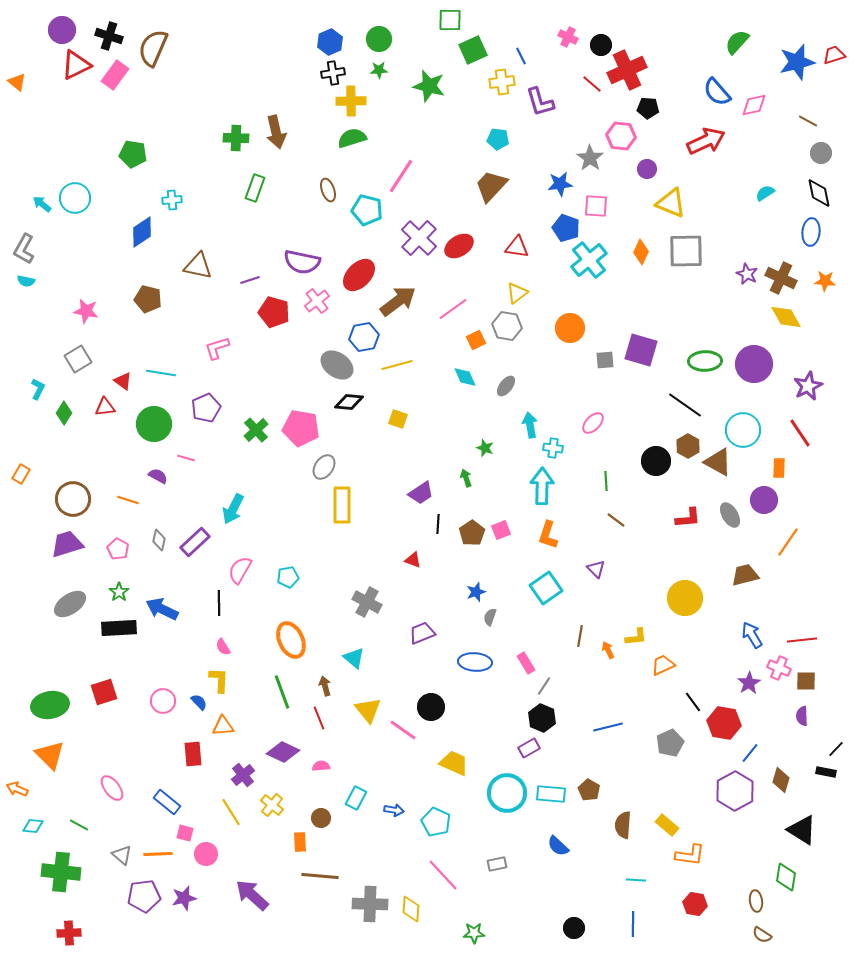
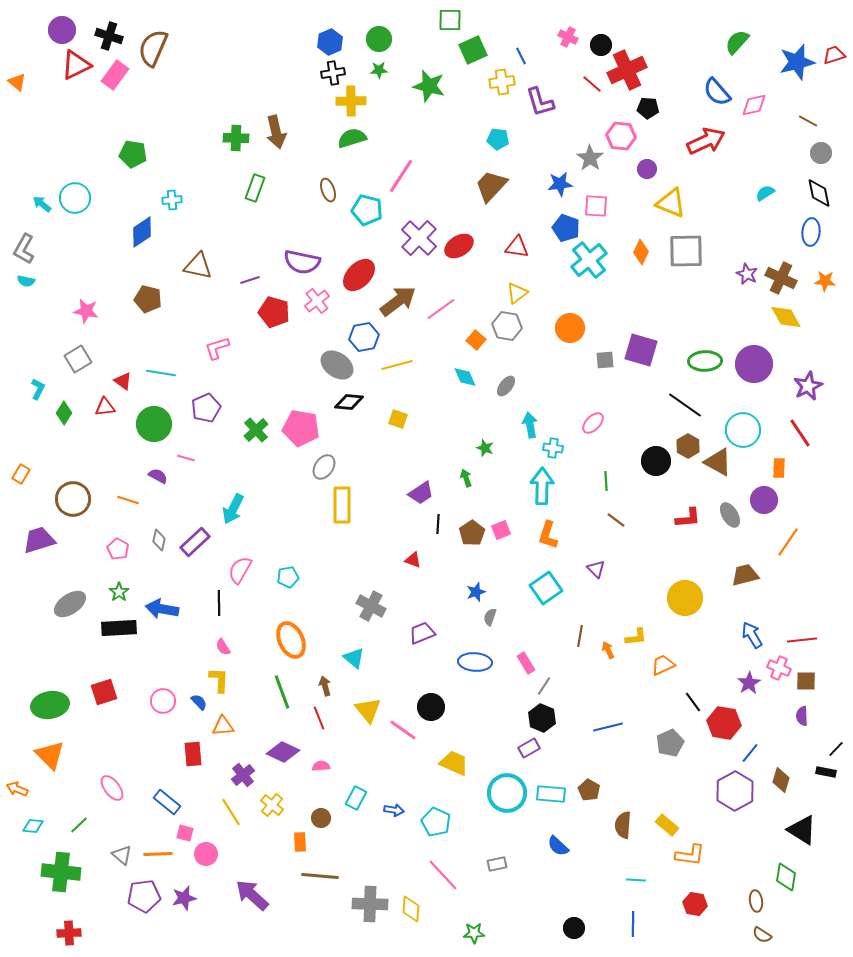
pink line at (453, 309): moved 12 px left
orange square at (476, 340): rotated 24 degrees counterclockwise
purple trapezoid at (67, 544): moved 28 px left, 4 px up
gray cross at (367, 602): moved 4 px right, 4 px down
blue arrow at (162, 609): rotated 16 degrees counterclockwise
green line at (79, 825): rotated 72 degrees counterclockwise
